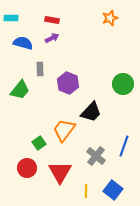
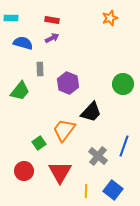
green trapezoid: moved 1 px down
gray cross: moved 2 px right
red circle: moved 3 px left, 3 px down
